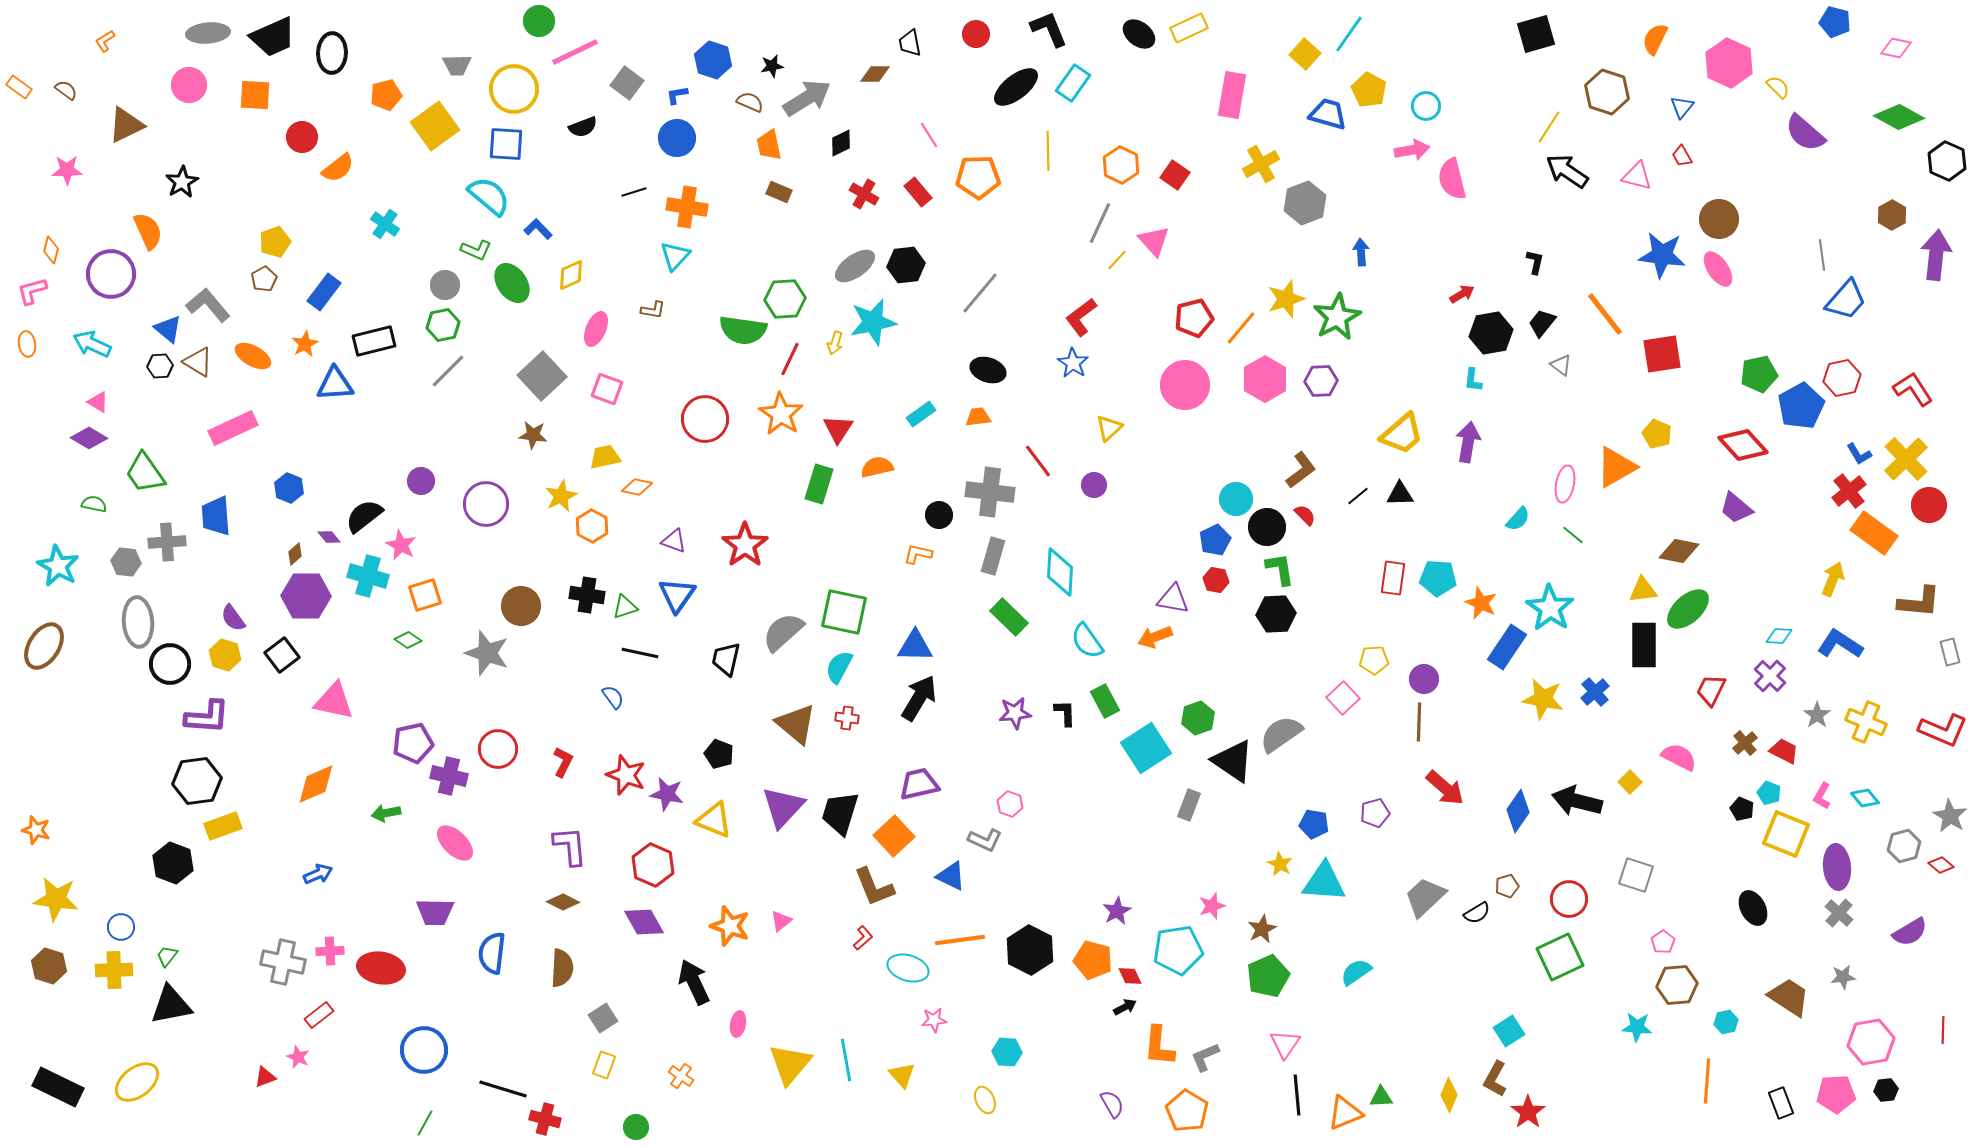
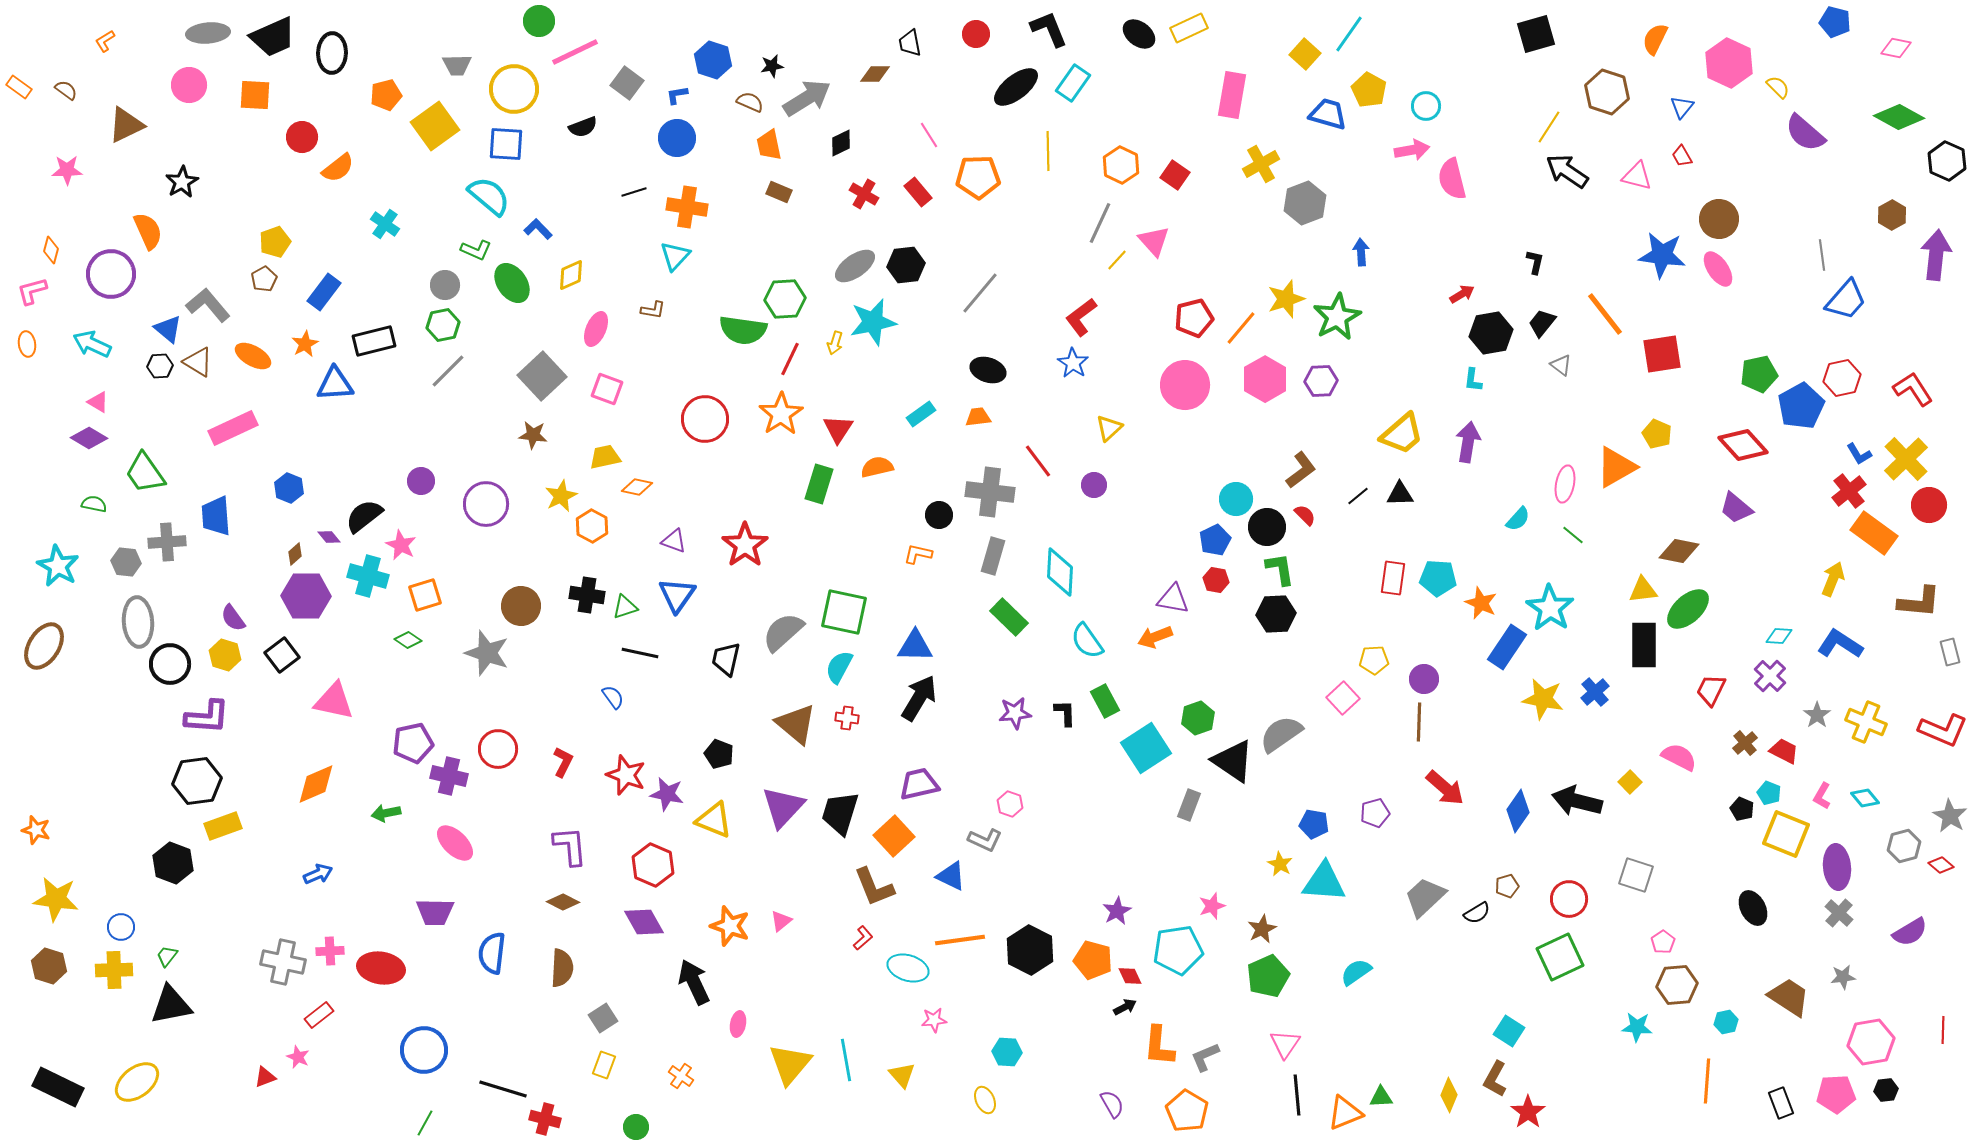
orange star at (781, 414): rotated 6 degrees clockwise
cyan square at (1509, 1031): rotated 24 degrees counterclockwise
